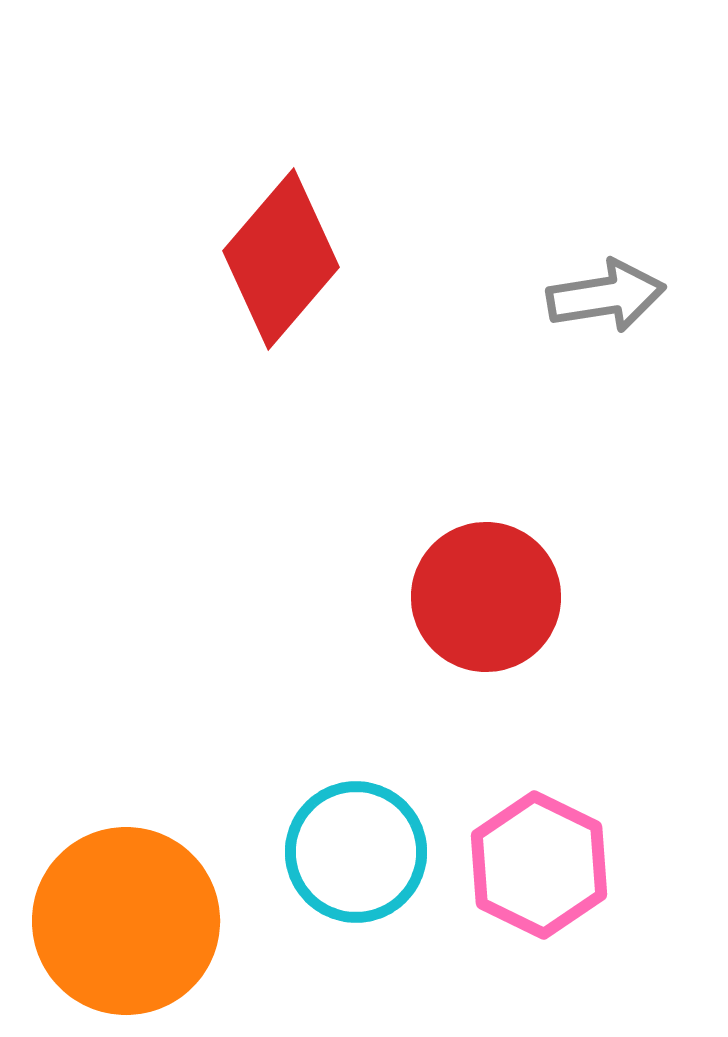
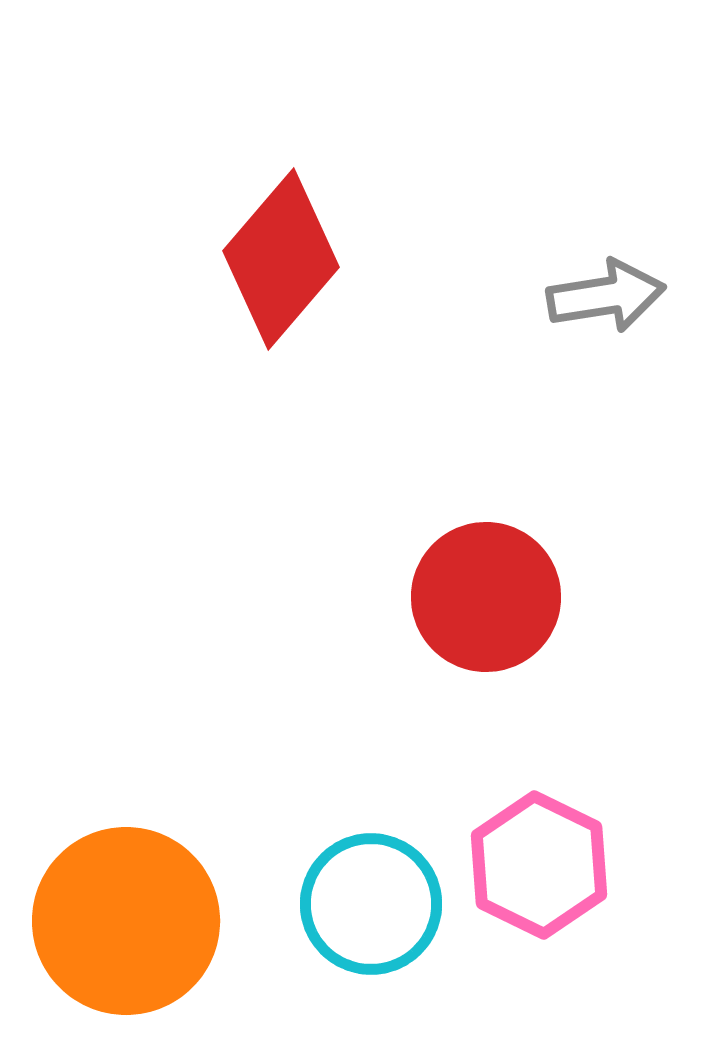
cyan circle: moved 15 px right, 52 px down
